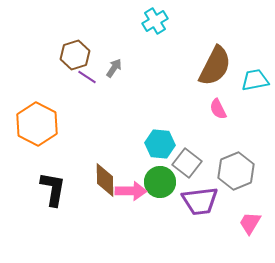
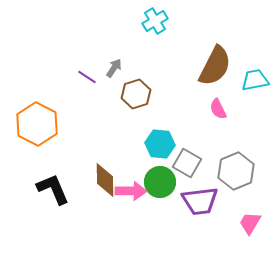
brown hexagon: moved 61 px right, 39 px down
gray square: rotated 8 degrees counterclockwise
black L-shape: rotated 33 degrees counterclockwise
